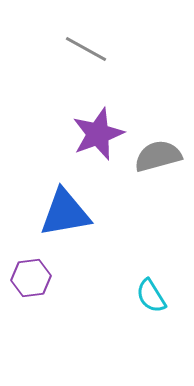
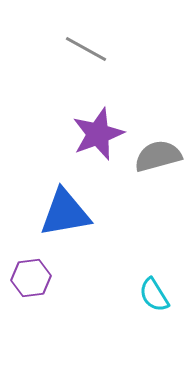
cyan semicircle: moved 3 px right, 1 px up
